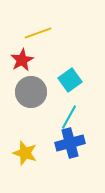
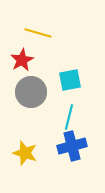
yellow line: rotated 36 degrees clockwise
cyan square: rotated 25 degrees clockwise
cyan line: rotated 15 degrees counterclockwise
blue cross: moved 2 px right, 3 px down
